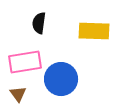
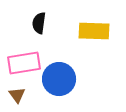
pink rectangle: moved 1 px left, 1 px down
blue circle: moved 2 px left
brown triangle: moved 1 px left, 1 px down
